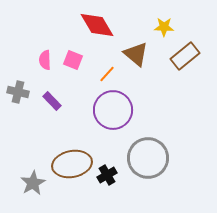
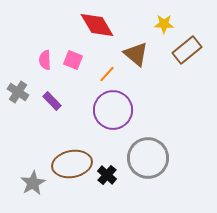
yellow star: moved 3 px up
brown rectangle: moved 2 px right, 6 px up
gray cross: rotated 20 degrees clockwise
black cross: rotated 18 degrees counterclockwise
